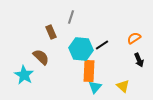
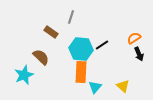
brown rectangle: rotated 32 degrees counterclockwise
black arrow: moved 6 px up
orange rectangle: moved 8 px left, 1 px down
cyan star: rotated 18 degrees clockwise
